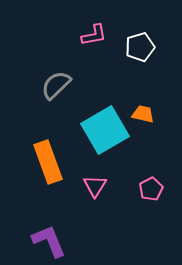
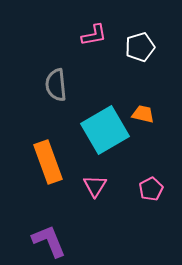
gray semicircle: rotated 52 degrees counterclockwise
